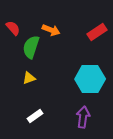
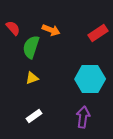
red rectangle: moved 1 px right, 1 px down
yellow triangle: moved 3 px right
white rectangle: moved 1 px left
